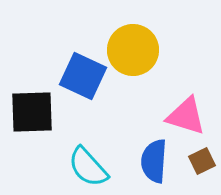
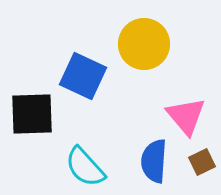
yellow circle: moved 11 px right, 6 px up
black square: moved 2 px down
pink triangle: rotated 33 degrees clockwise
brown square: moved 1 px down
cyan semicircle: moved 3 px left
